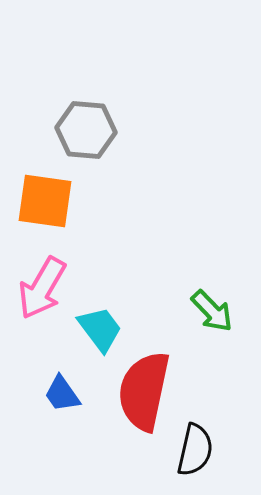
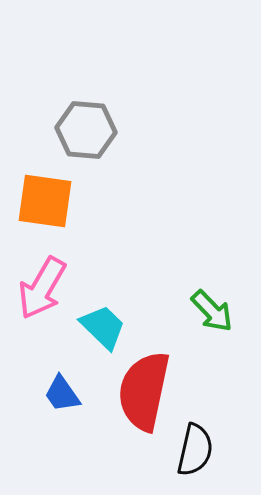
cyan trapezoid: moved 3 px right, 2 px up; rotated 9 degrees counterclockwise
